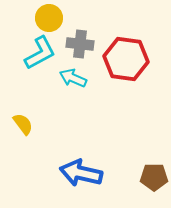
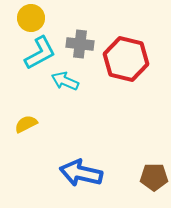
yellow circle: moved 18 px left
red hexagon: rotated 6 degrees clockwise
cyan arrow: moved 8 px left, 3 px down
yellow semicircle: moved 3 px right; rotated 80 degrees counterclockwise
